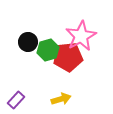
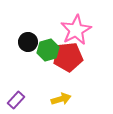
pink star: moved 5 px left, 6 px up
